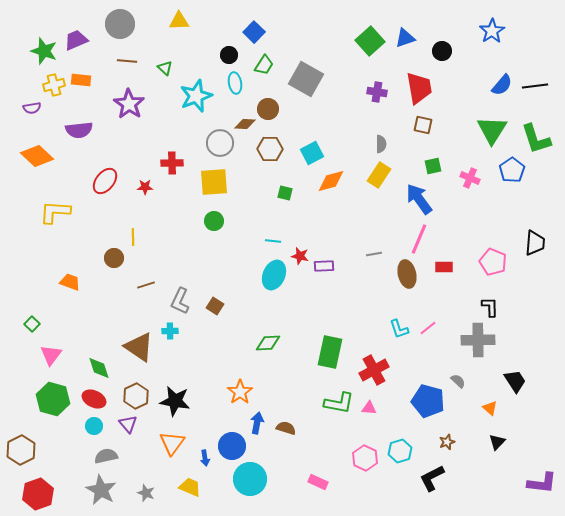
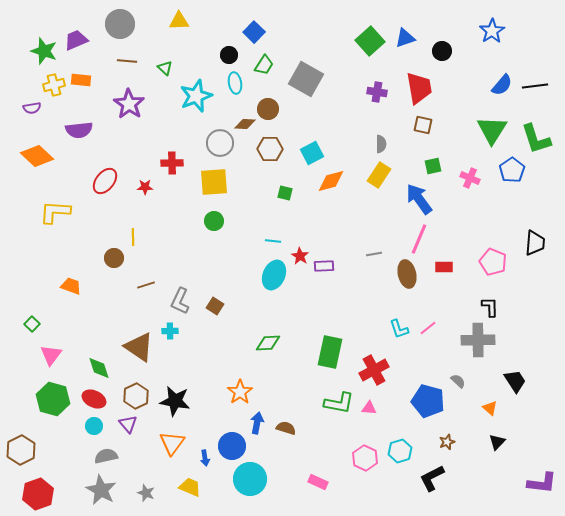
red star at (300, 256): rotated 18 degrees clockwise
orange trapezoid at (70, 282): moved 1 px right, 4 px down
